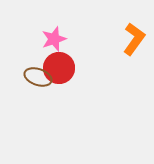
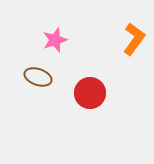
pink star: moved 1 px right, 1 px down
red circle: moved 31 px right, 25 px down
